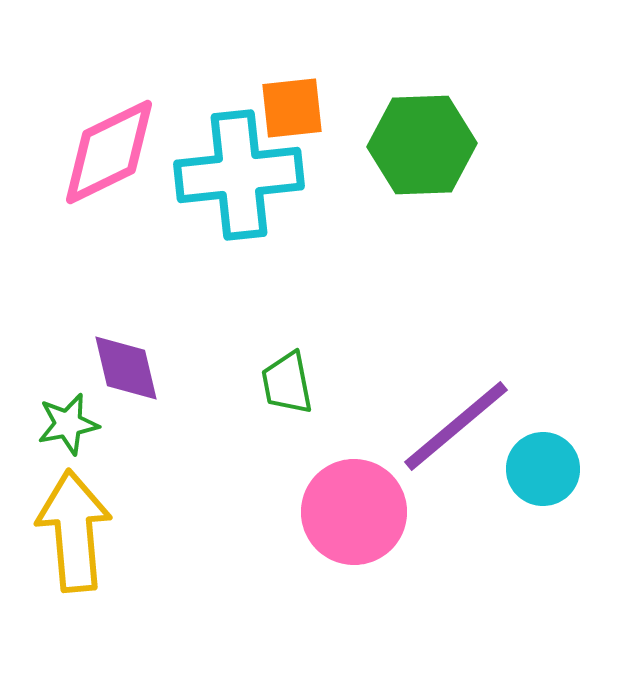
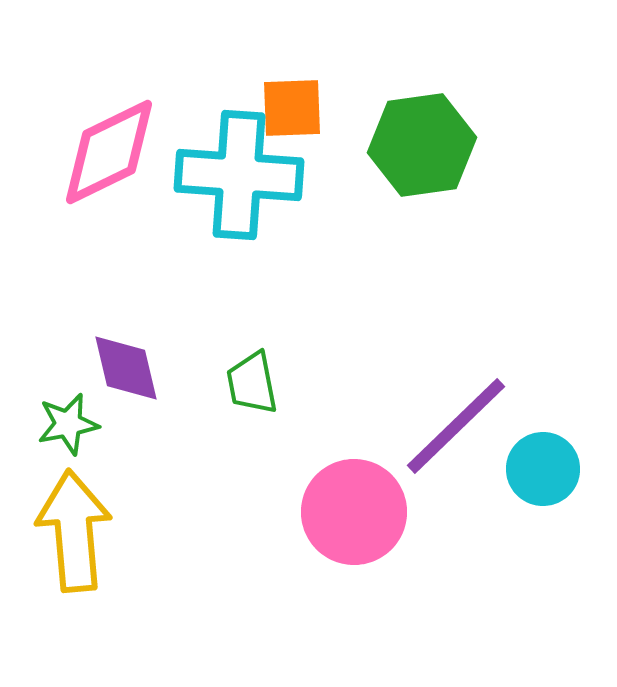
orange square: rotated 4 degrees clockwise
green hexagon: rotated 6 degrees counterclockwise
cyan cross: rotated 10 degrees clockwise
green trapezoid: moved 35 px left
purple line: rotated 4 degrees counterclockwise
